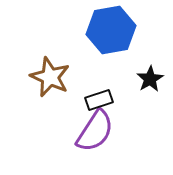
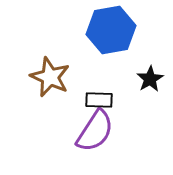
black rectangle: rotated 20 degrees clockwise
